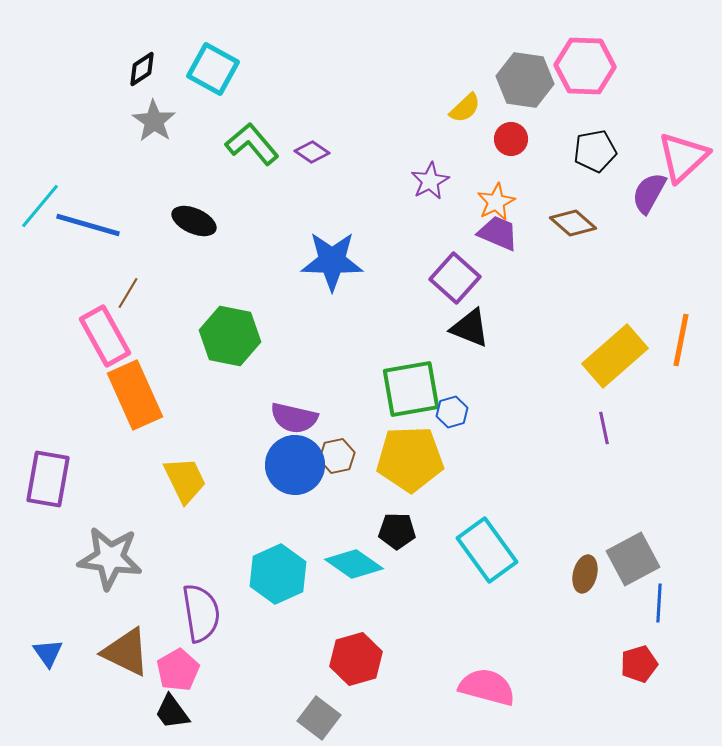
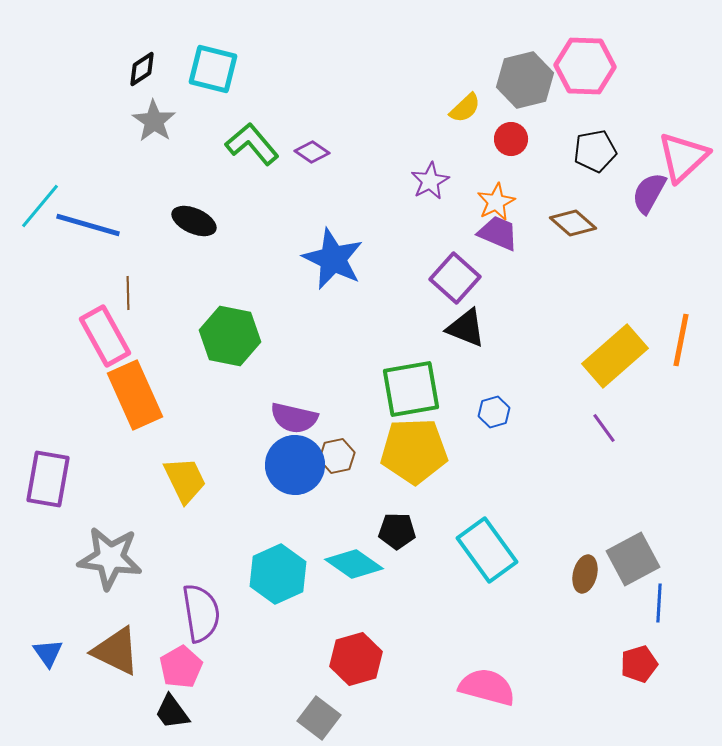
cyan square at (213, 69): rotated 15 degrees counterclockwise
gray hexagon at (525, 80): rotated 22 degrees counterclockwise
blue star at (332, 261): moved 1 px right, 2 px up; rotated 24 degrees clockwise
brown line at (128, 293): rotated 32 degrees counterclockwise
black triangle at (470, 328): moved 4 px left
blue hexagon at (452, 412): moved 42 px right
purple line at (604, 428): rotated 24 degrees counterclockwise
yellow pentagon at (410, 459): moved 4 px right, 8 px up
brown triangle at (126, 652): moved 10 px left, 1 px up
pink pentagon at (178, 670): moved 3 px right, 3 px up
